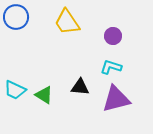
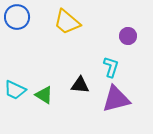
blue circle: moved 1 px right
yellow trapezoid: rotated 16 degrees counterclockwise
purple circle: moved 15 px right
cyan L-shape: rotated 90 degrees clockwise
black triangle: moved 2 px up
